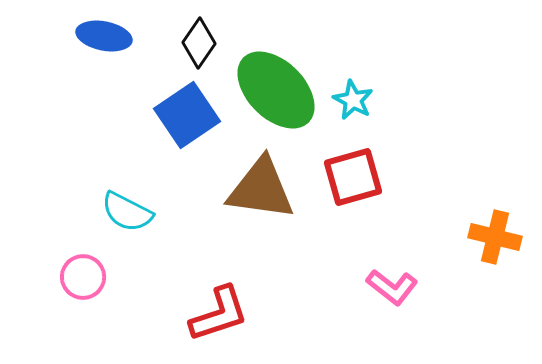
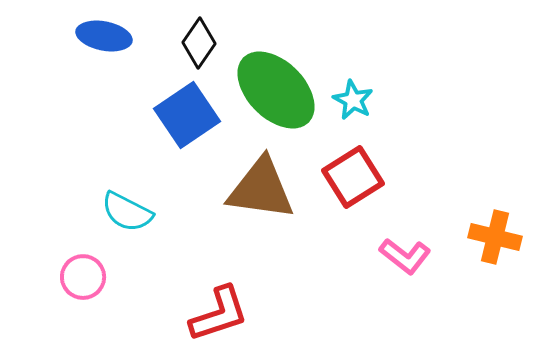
red square: rotated 16 degrees counterclockwise
pink L-shape: moved 13 px right, 31 px up
